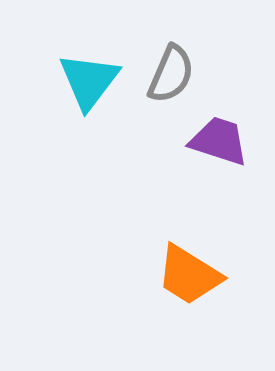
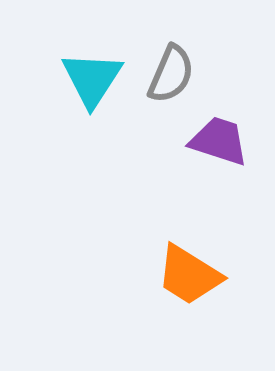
cyan triangle: moved 3 px right, 2 px up; rotated 4 degrees counterclockwise
